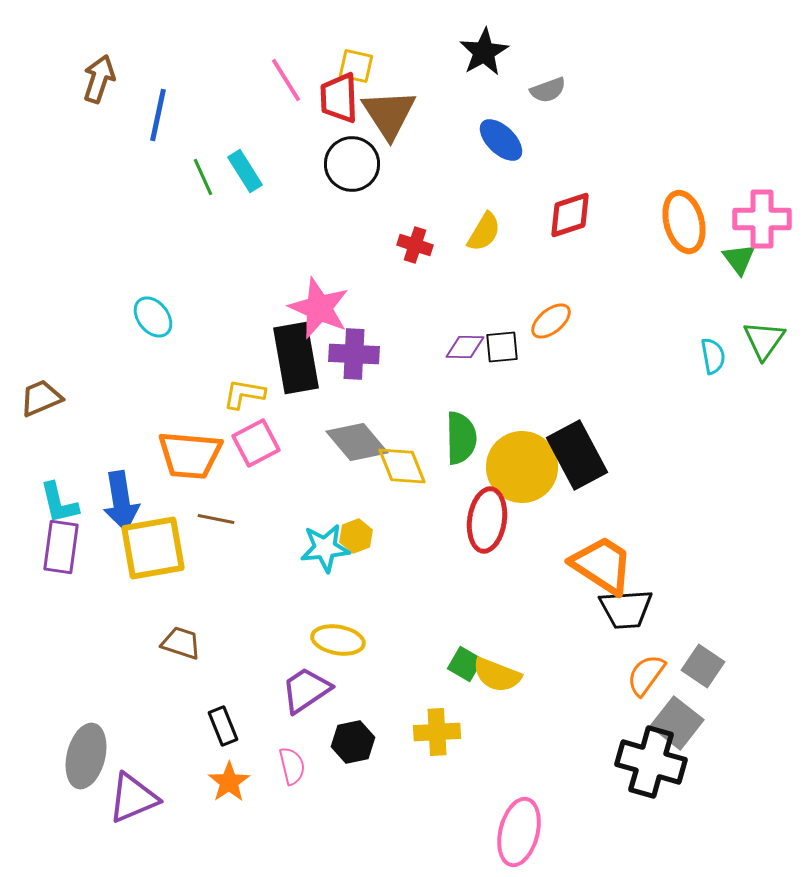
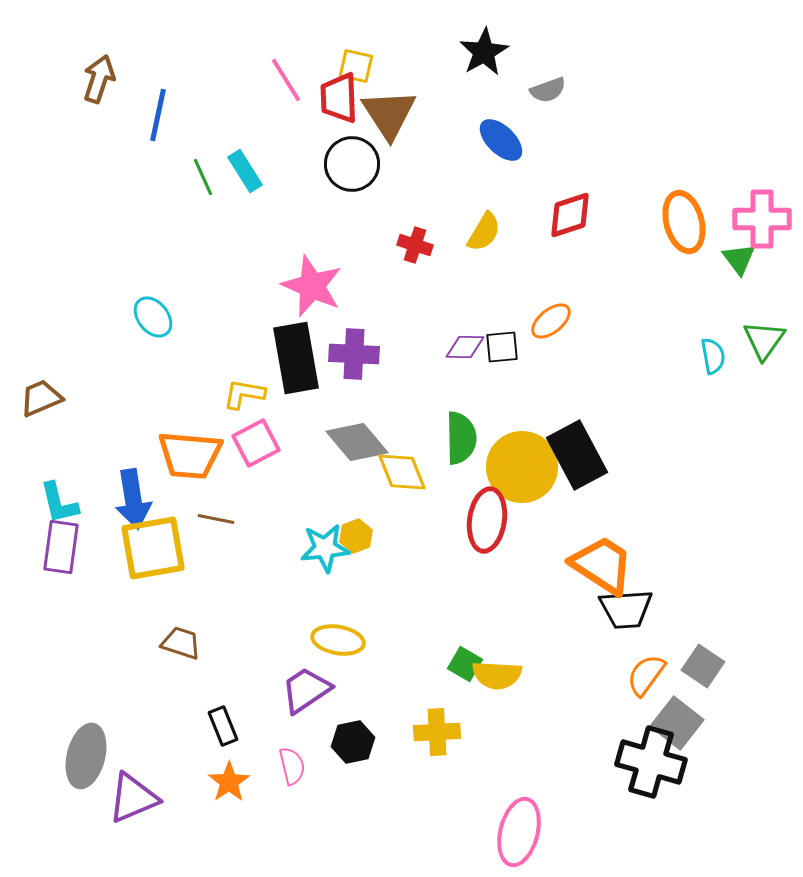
pink star at (319, 308): moved 7 px left, 22 px up
yellow diamond at (402, 466): moved 6 px down
blue arrow at (121, 501): moved 12 px right, 2 px up
yellow semicircle at (497, 675): rotated 18 degrees counterclockwise
